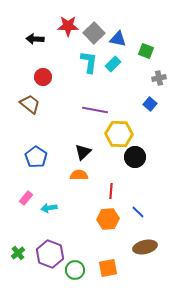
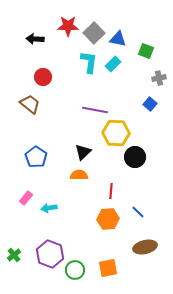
yellow hexagon: moved 3 px left, 1 px up
green cross: moved 4 px left, 2 px down
